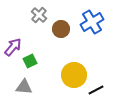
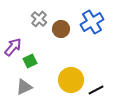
gray cross: moved 4 px down
yellow circle: moved 3 px left, 5 px down
gray triangle: rotated 30 degrees counterclockwise
